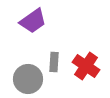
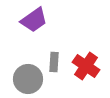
purple trapezoid: moved 1 px right, 1 px up
